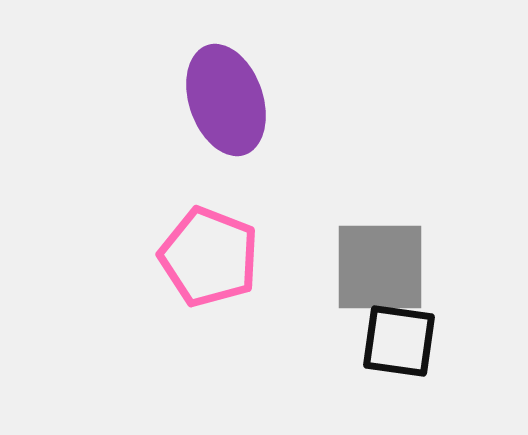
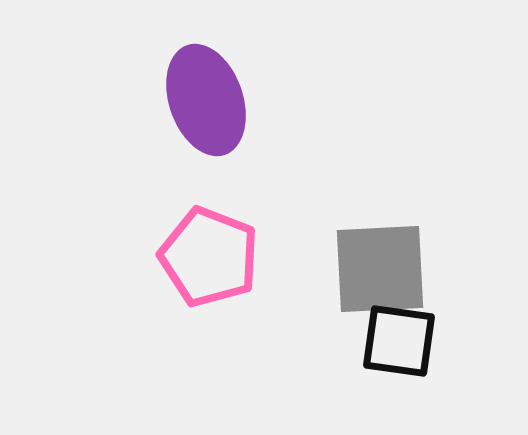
purple ellipse: moved 20 px left
gray square: moved 2 px down; rotated 3 degrees counterclockwise
